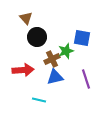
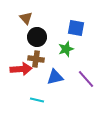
blue square: moved 6 px left, 10 px up
green star: moved 2 px up
brown cross: moved 16 px left; rotated 35 degrees clockwise
red arrow: moved 2 px left, 1 px up
purple line: rotated 24 degrees counterclockwise
cyan line: moved 2 px left
